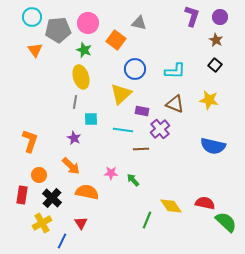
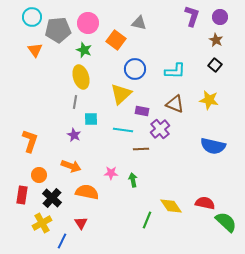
purple star: moved 3 px up
orange arrow: rotated 24 degrees counterclockwise
green arrow: rotated 32 degrees clockwise
